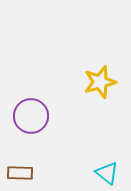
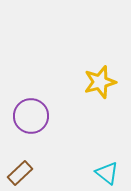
brown rectangle: rotated 45 degrees counterclockwise
